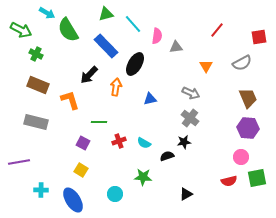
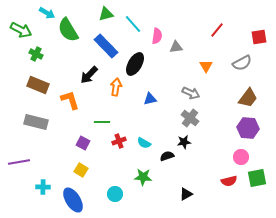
brown trapezoid: rotated 60 degrees clockwise
green line: moved 3 px right
cyan cross: moved 2 px right, 3 px up
